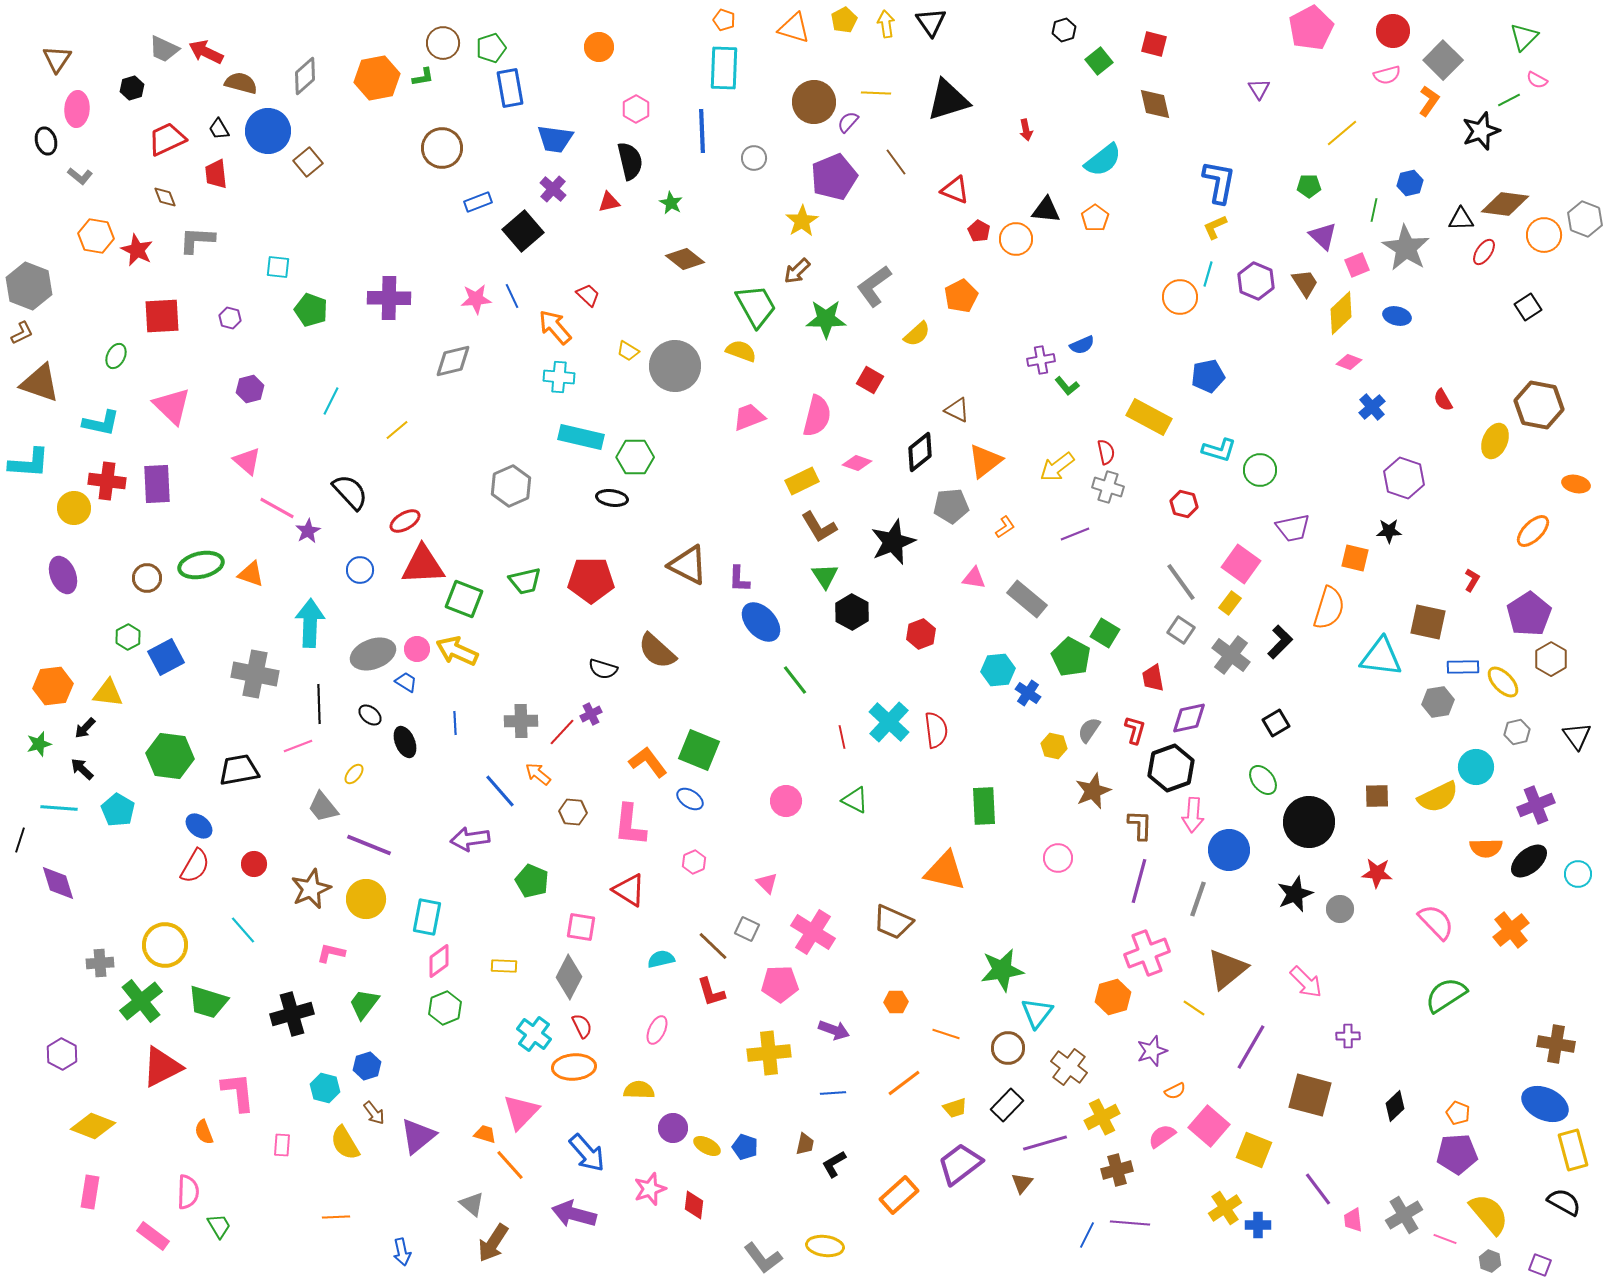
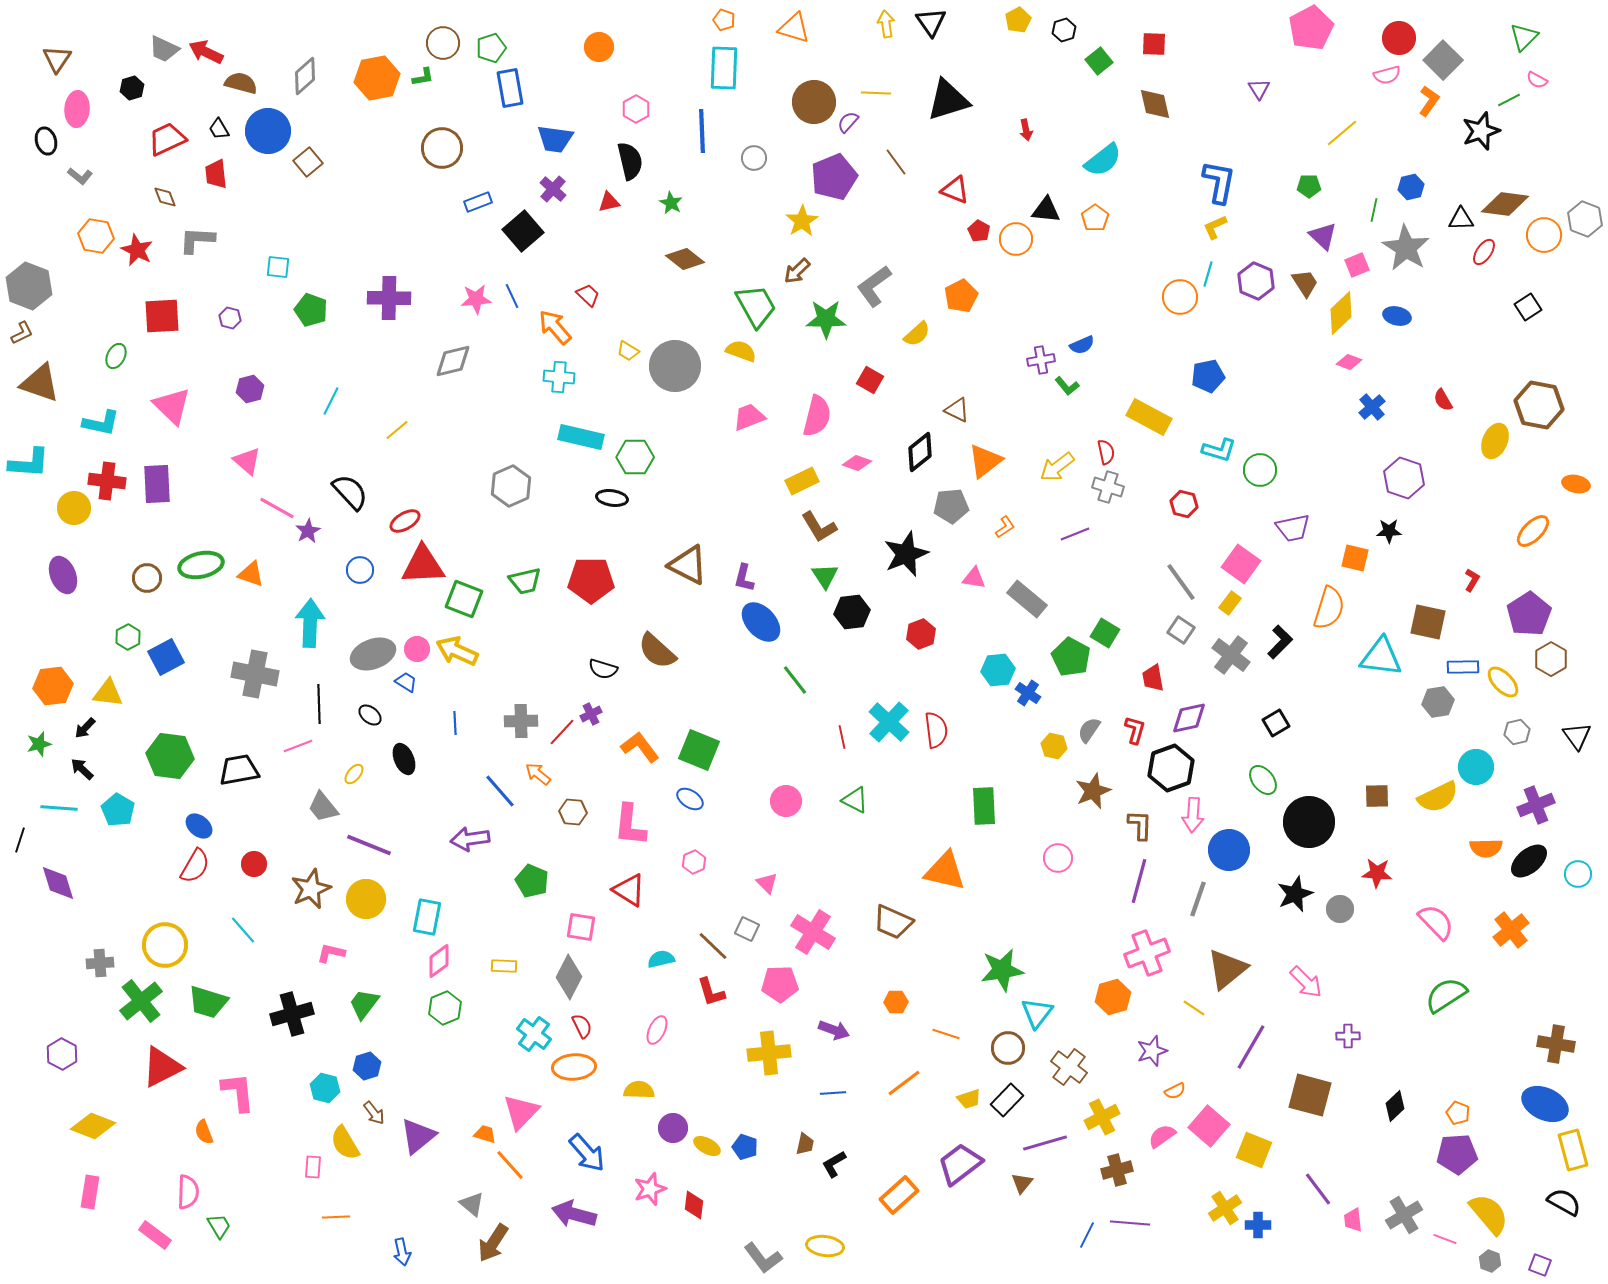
yellow pentagon at (844, 20): moved 174 px right
red circle at (1393, 31): moved 6 px right, 7 px down
red square at (1154, 44): rotated 12 degrees counterclockwise
blue hexagon at (1410, 183): moved 1 px right, 4 px down
black star at (893, 542): moved 13 px right, 12 px down
purple L-shape at (739, 579): moved 5 px right, 1 px up; rotated 12 degrees clockwise
black hexagon at (852, 612): rotated 24 degrees clockwise
black ellipse at (405, 742): moved 1 px left, 17 px down
orange L-shape at (648, 762): moved 8 px left, 15 px up
black rectangle at (1007, 1105): moved 5 px up
yellow trapezoid at (955, 1108): moved 14 px right, 9 px up
pink rectangle at (282, 1145): moved 31 px right, 22 px down
pink rectangle at (153, 1236): moved 2 px right, 1 px up
